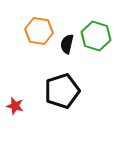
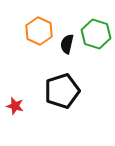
orange hexagon: rotated 16 degrees clockwise
green hexagon: moved 2 px up
